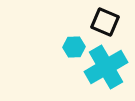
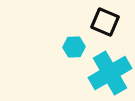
cyan cross: moved 4 px right, 6 px down
